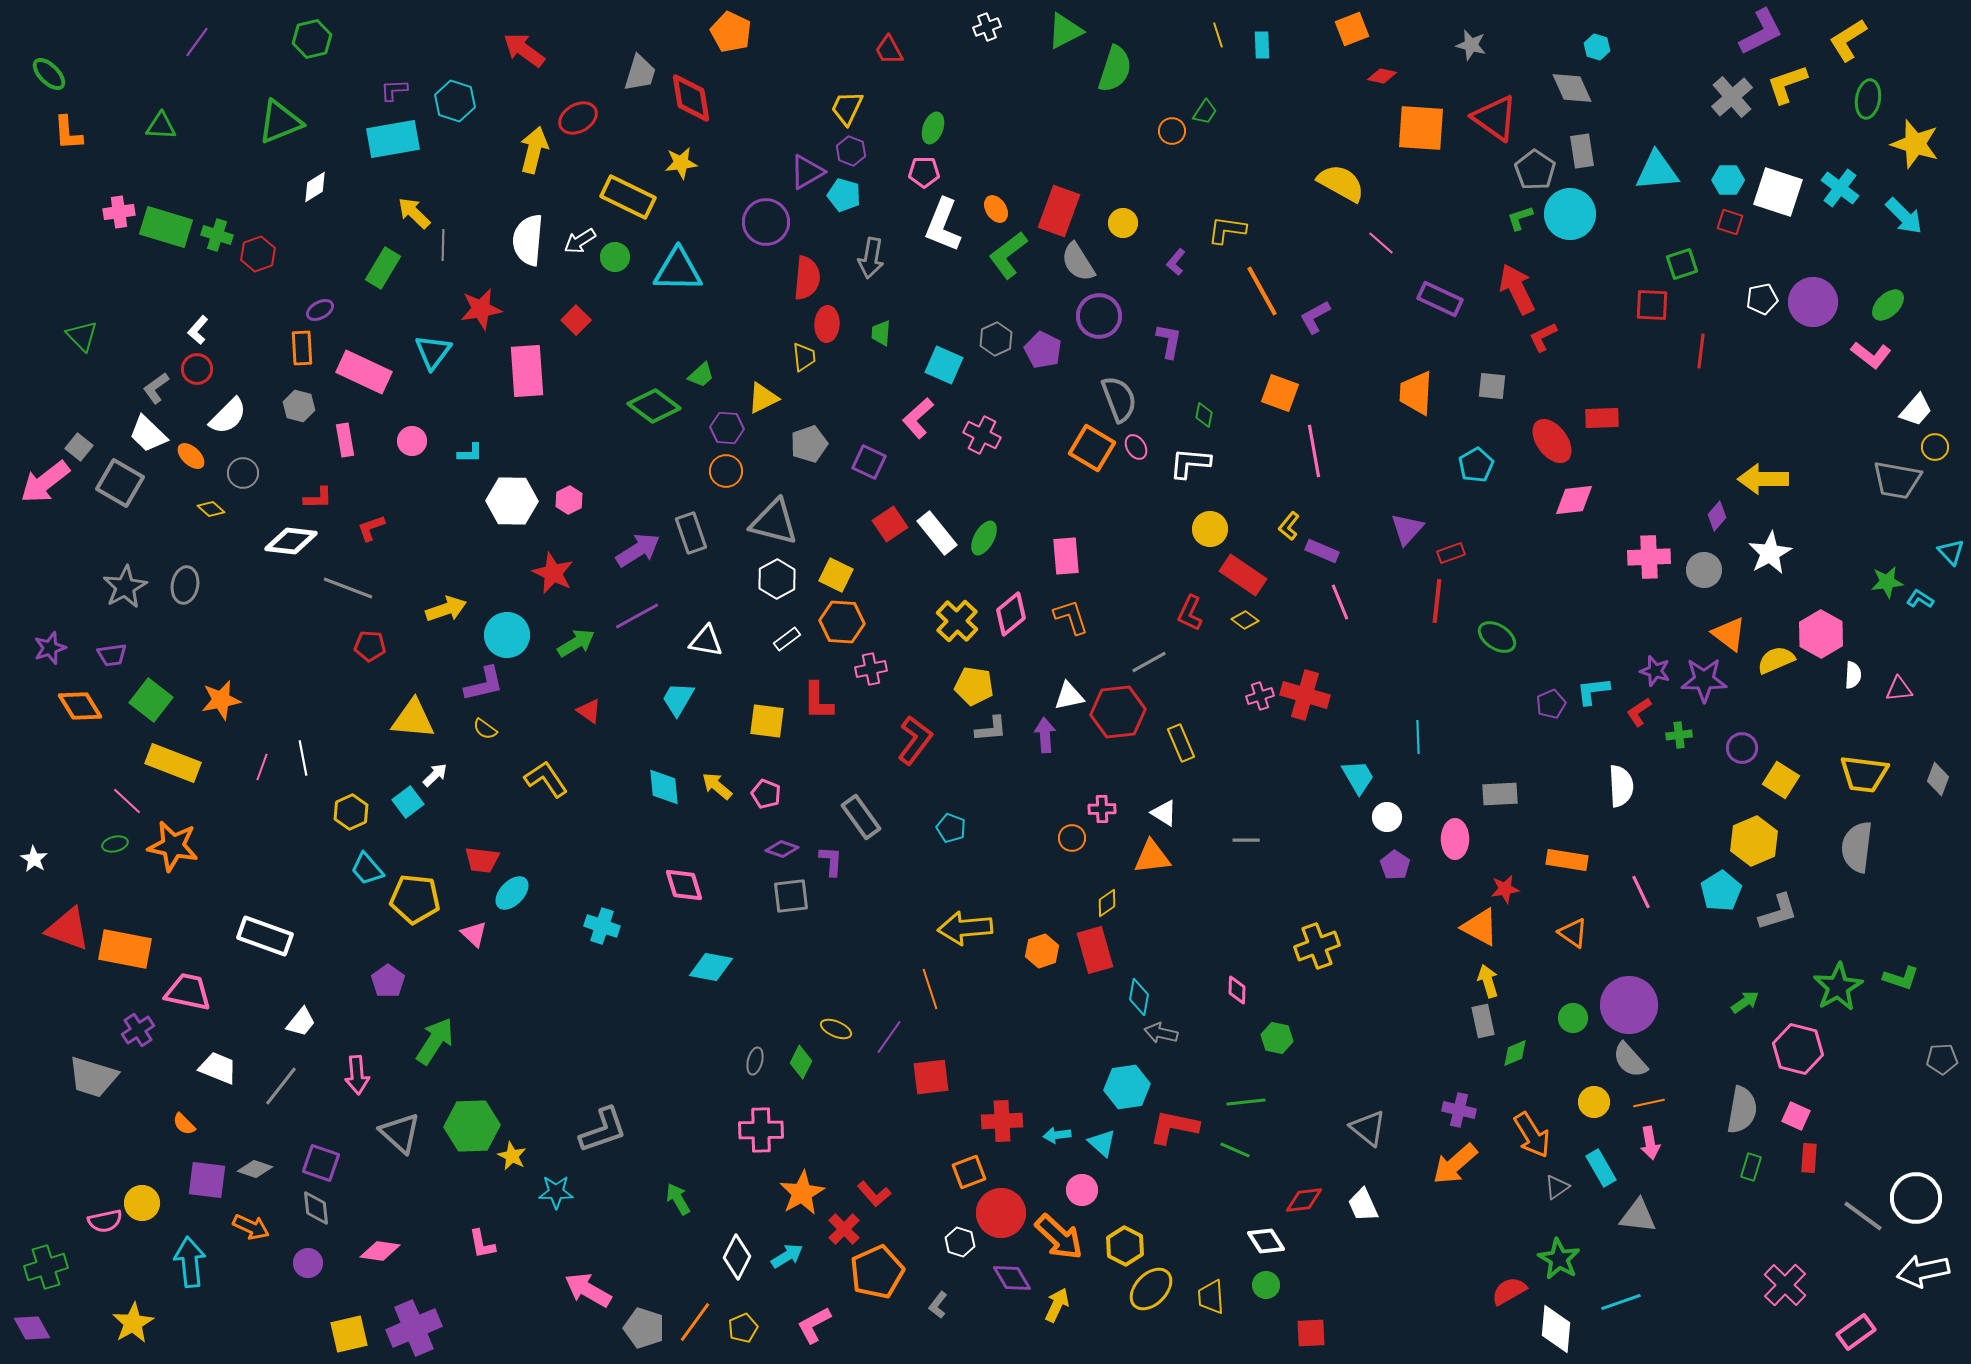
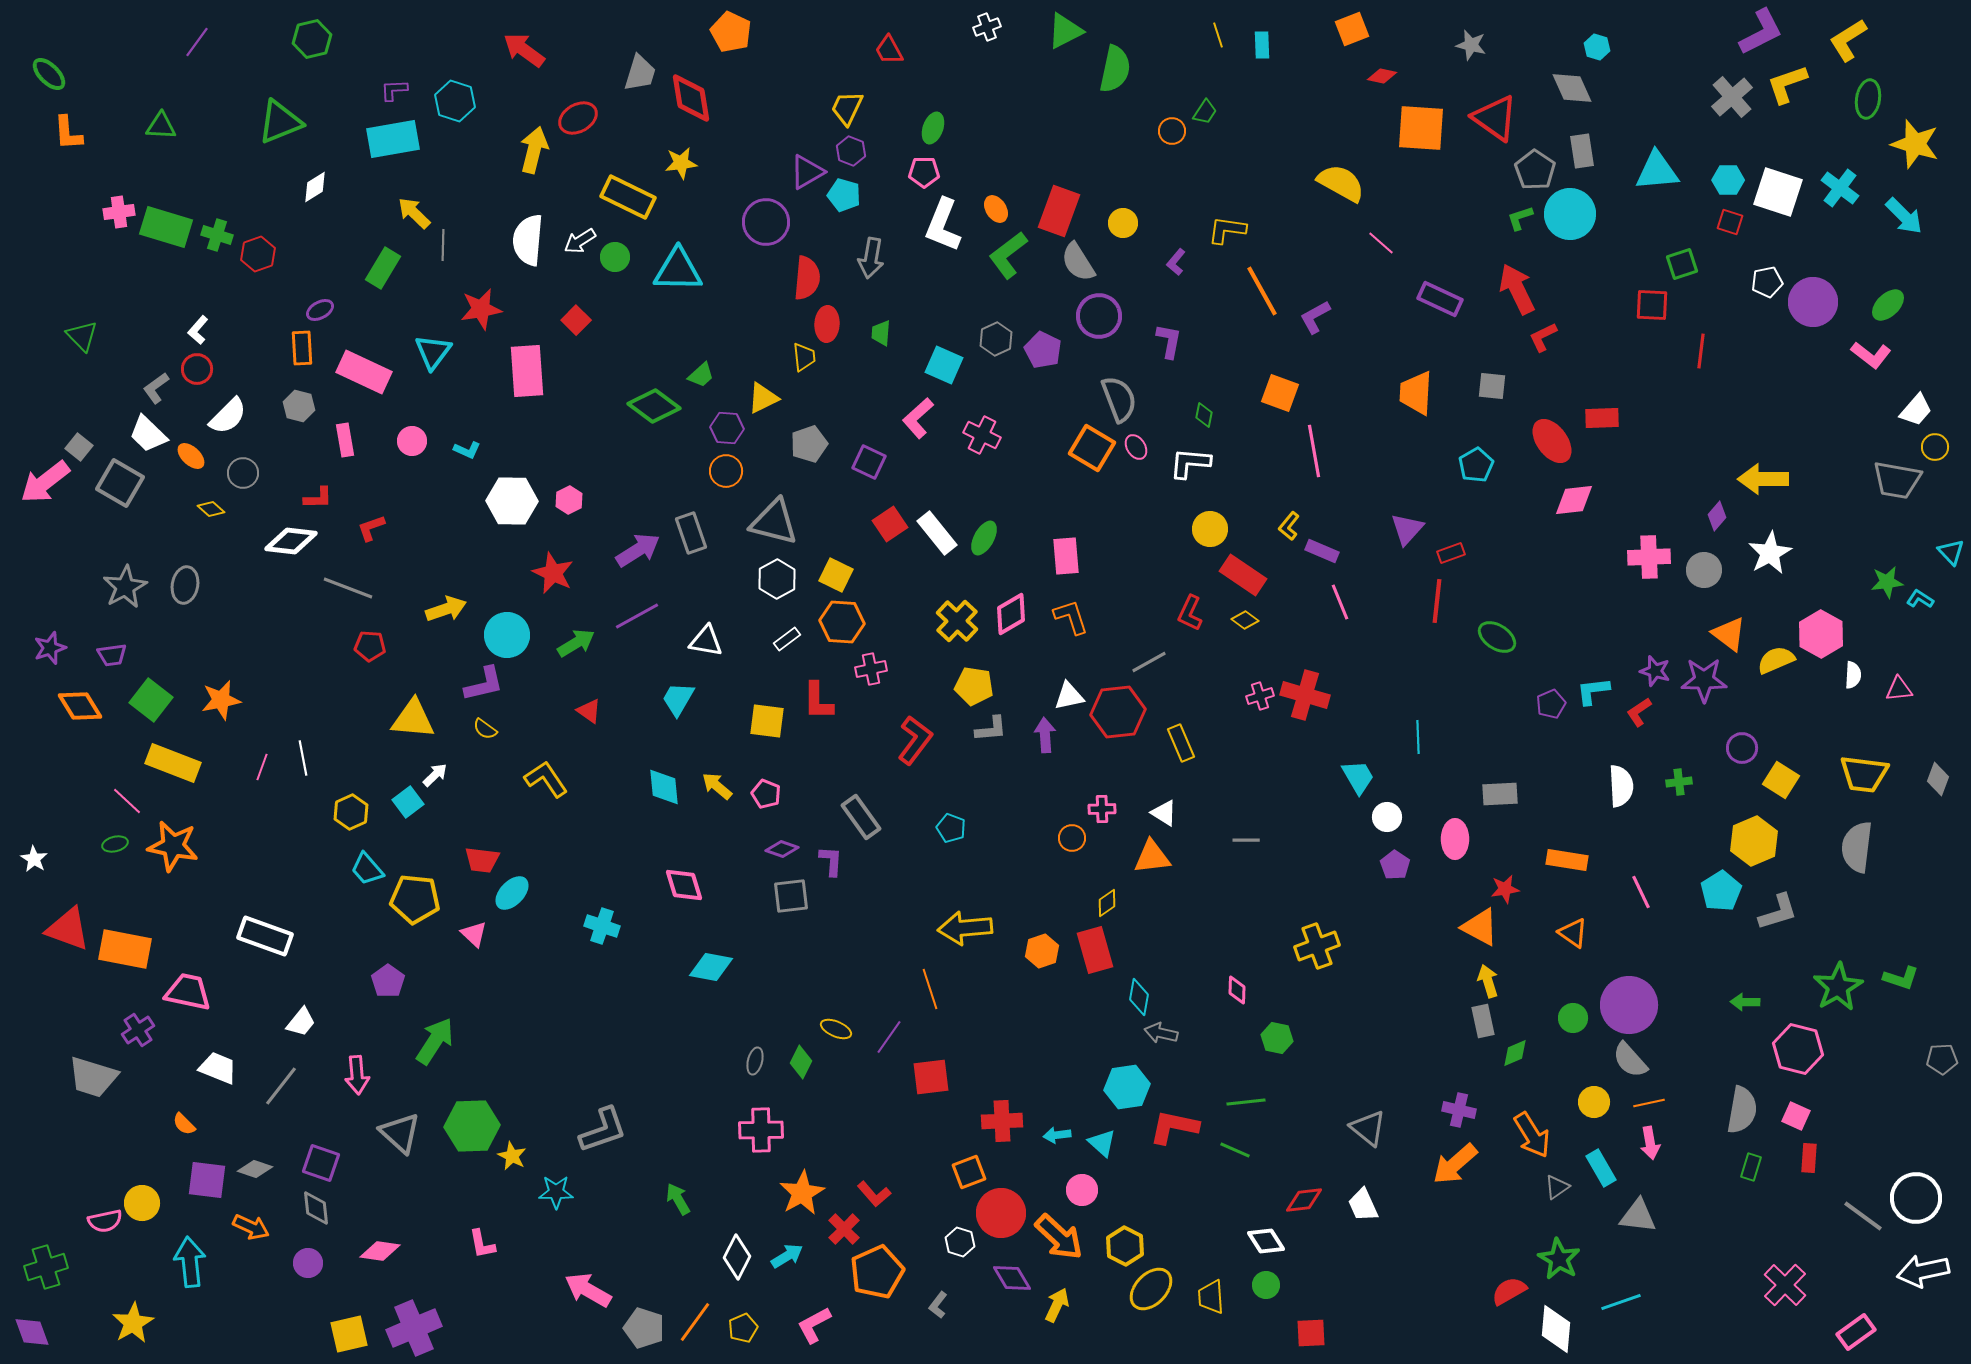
green semicircle at (1115, 69): rotated 6 degrees counterclockwise
white pentagon at (1762, 299): moved 5 px right, 17 px up
cyan L-shape at (470, 453): moved 3 px left, 3 px up; rotated 24 degrees clockwise
pink diamond at (1011, 614): rotated 9 degrees clockwise
green cross at (1679, 735): moved 47 px down
green arrow at (1745, 1002): rotated 144 degrees counterclockwise
purple diamond at (32, 1328): moved 4 px down; rotated 9 degrees clockwise
